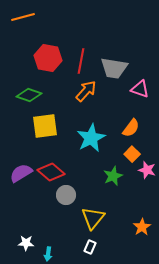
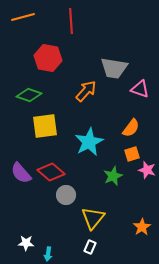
red line: moved 10 px left, 40 px up; rotated 15 degrees counterclockwise
cyan star: moved 2 px left, 4 px down
orange square: rotated 28 degrees clockwise
purple semicircle: rotated 100 degrees counterclockwise
